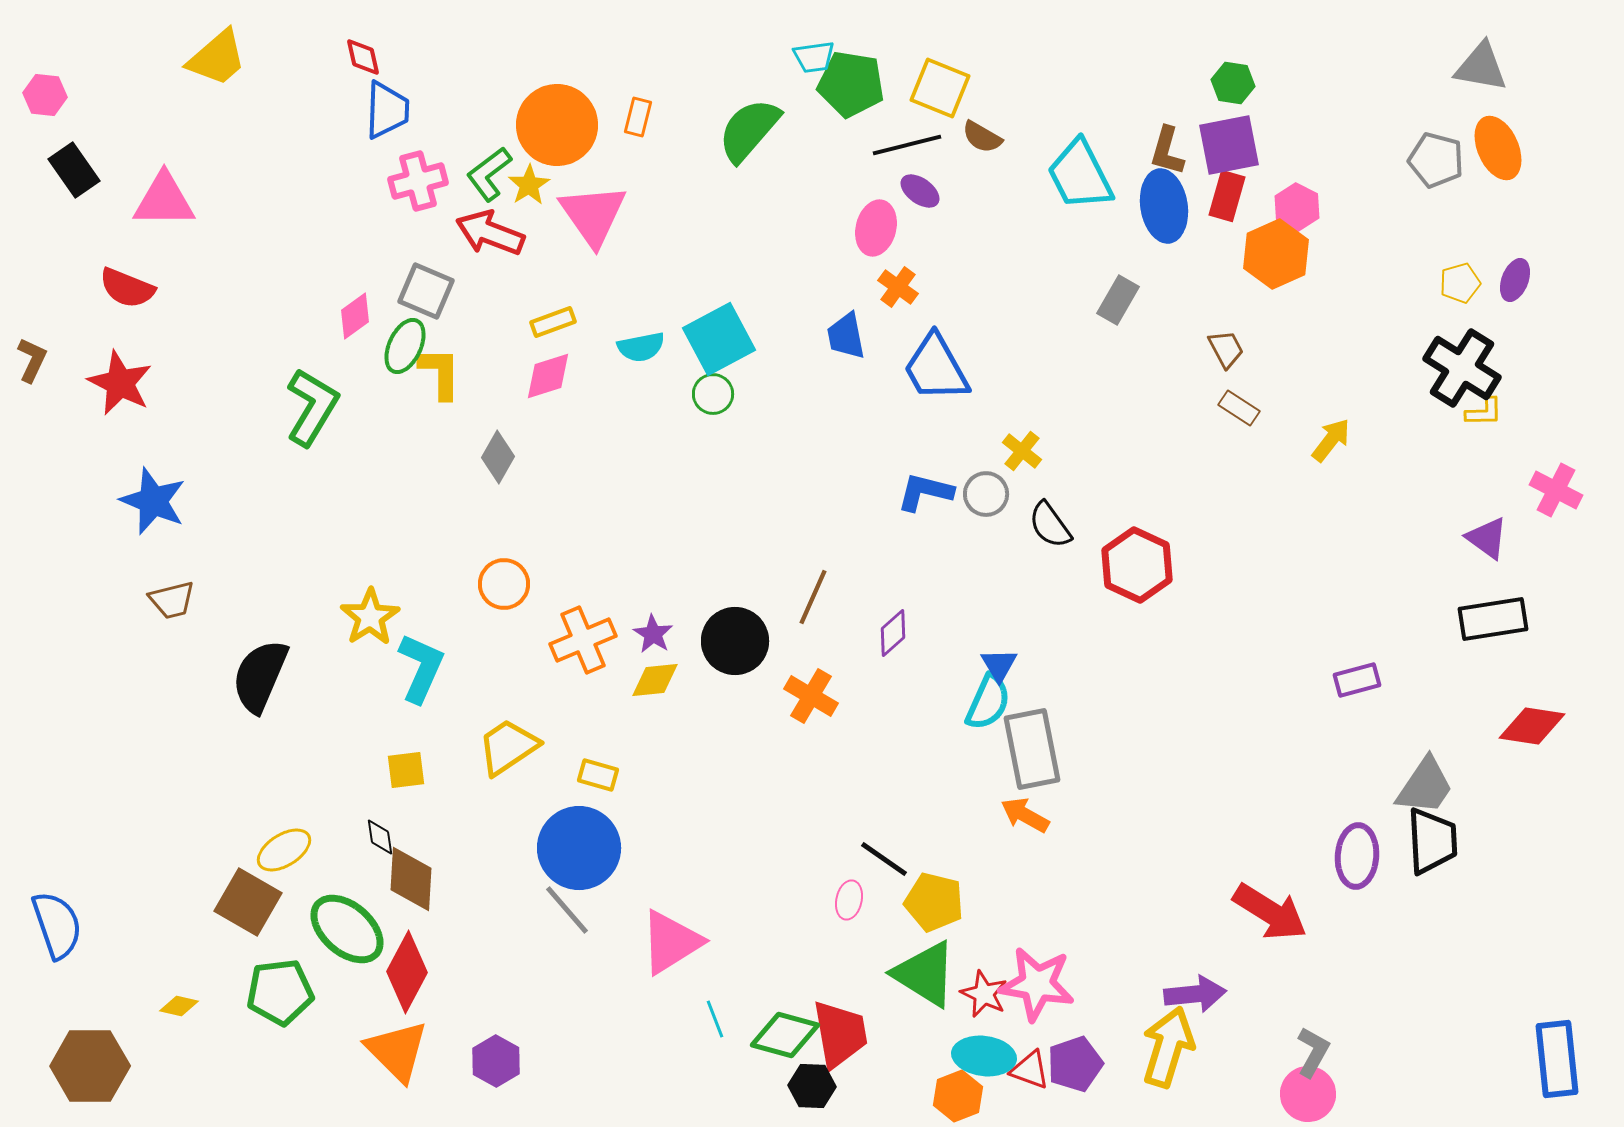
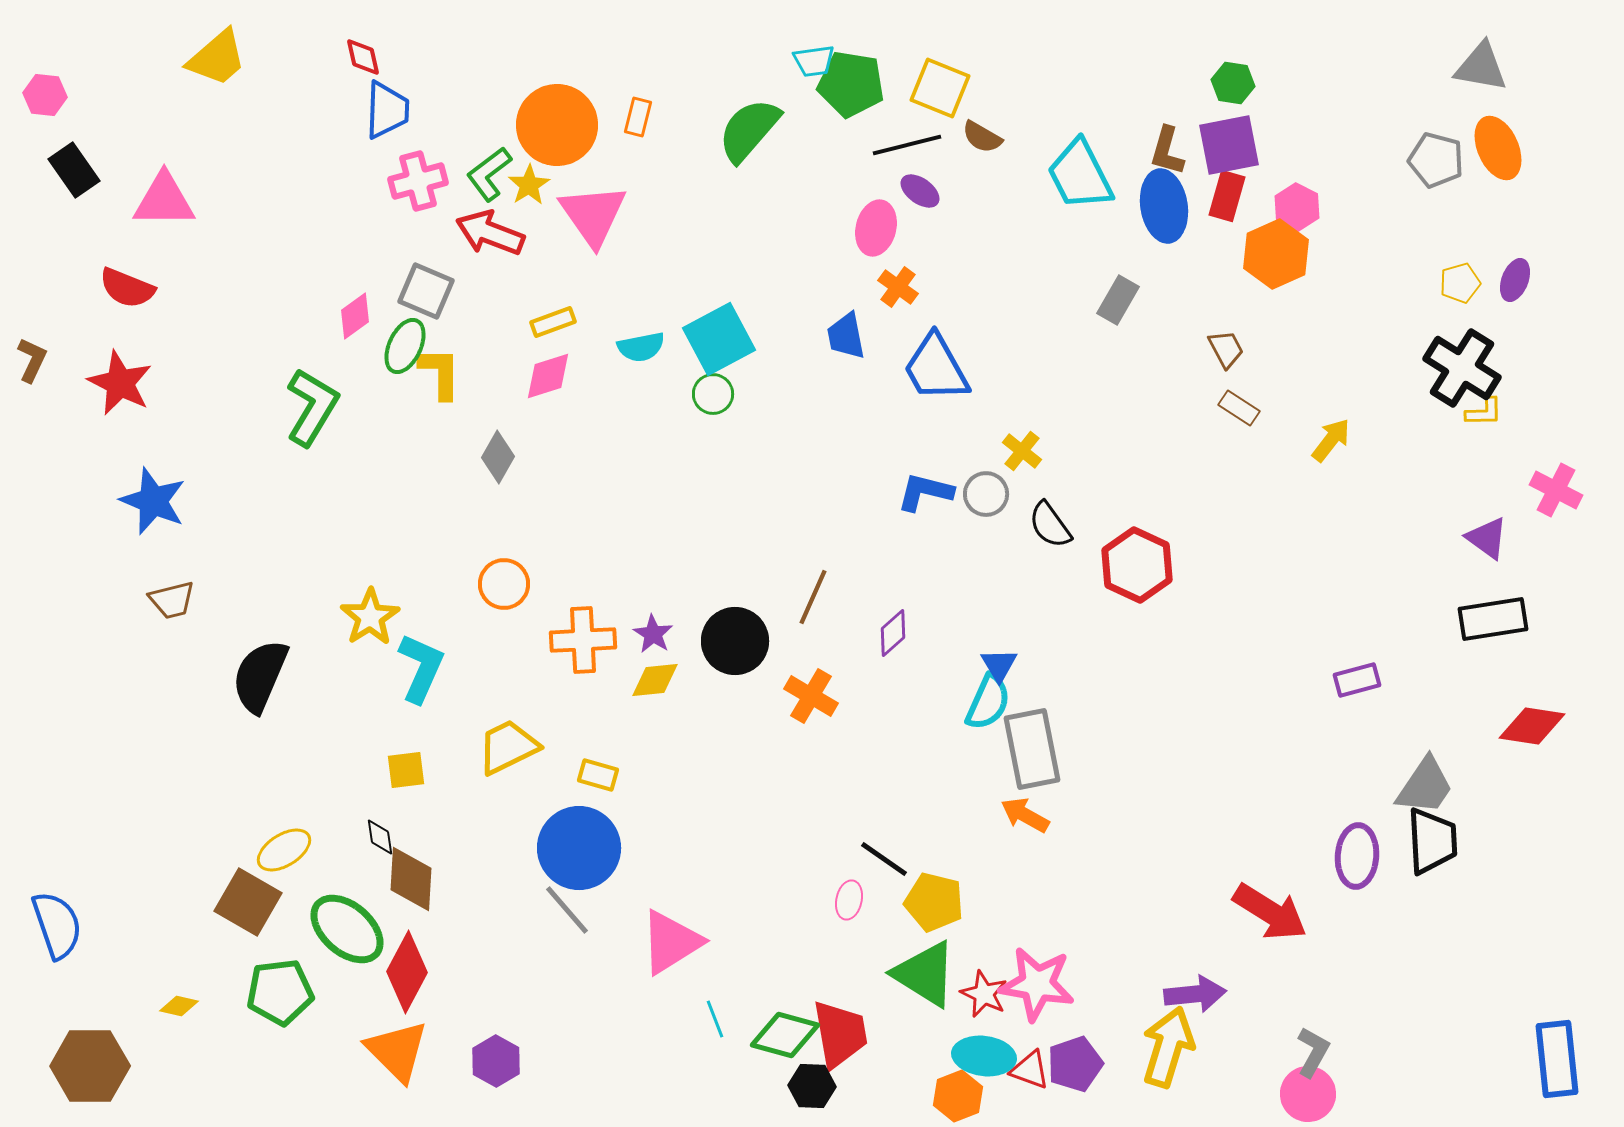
cyan trapezoid at (814, 57): moved 4 px down
orange cross at (583, 640): rotated 20 degrees clockwise
yellow trapezoid at (508, 747): rotated 8 degrees clockwise
